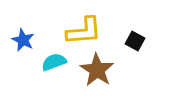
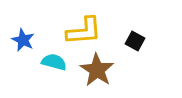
cyan semicircle: rotated 35 degrees clockwise
